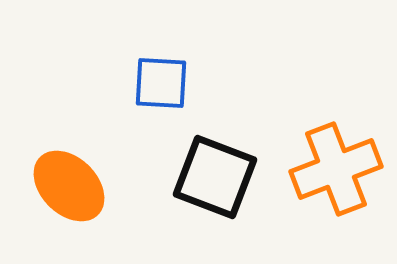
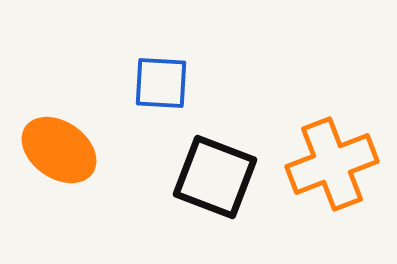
orange cross: moved 4 px left, 5 px up
orange ellipse: moved 10 px left, 36 px up; rotated 10 degrees counterclockwise
